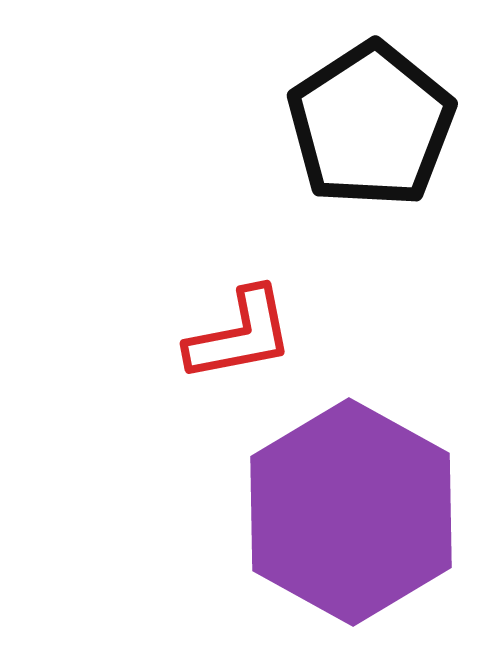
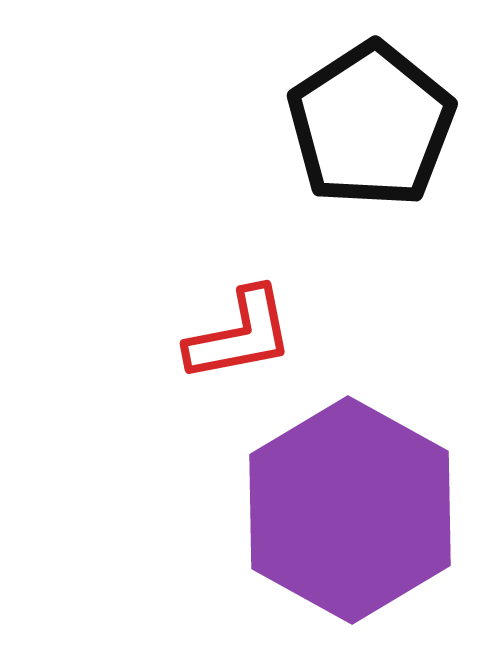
purple hexagon: moved 1 px left, 2 px up
